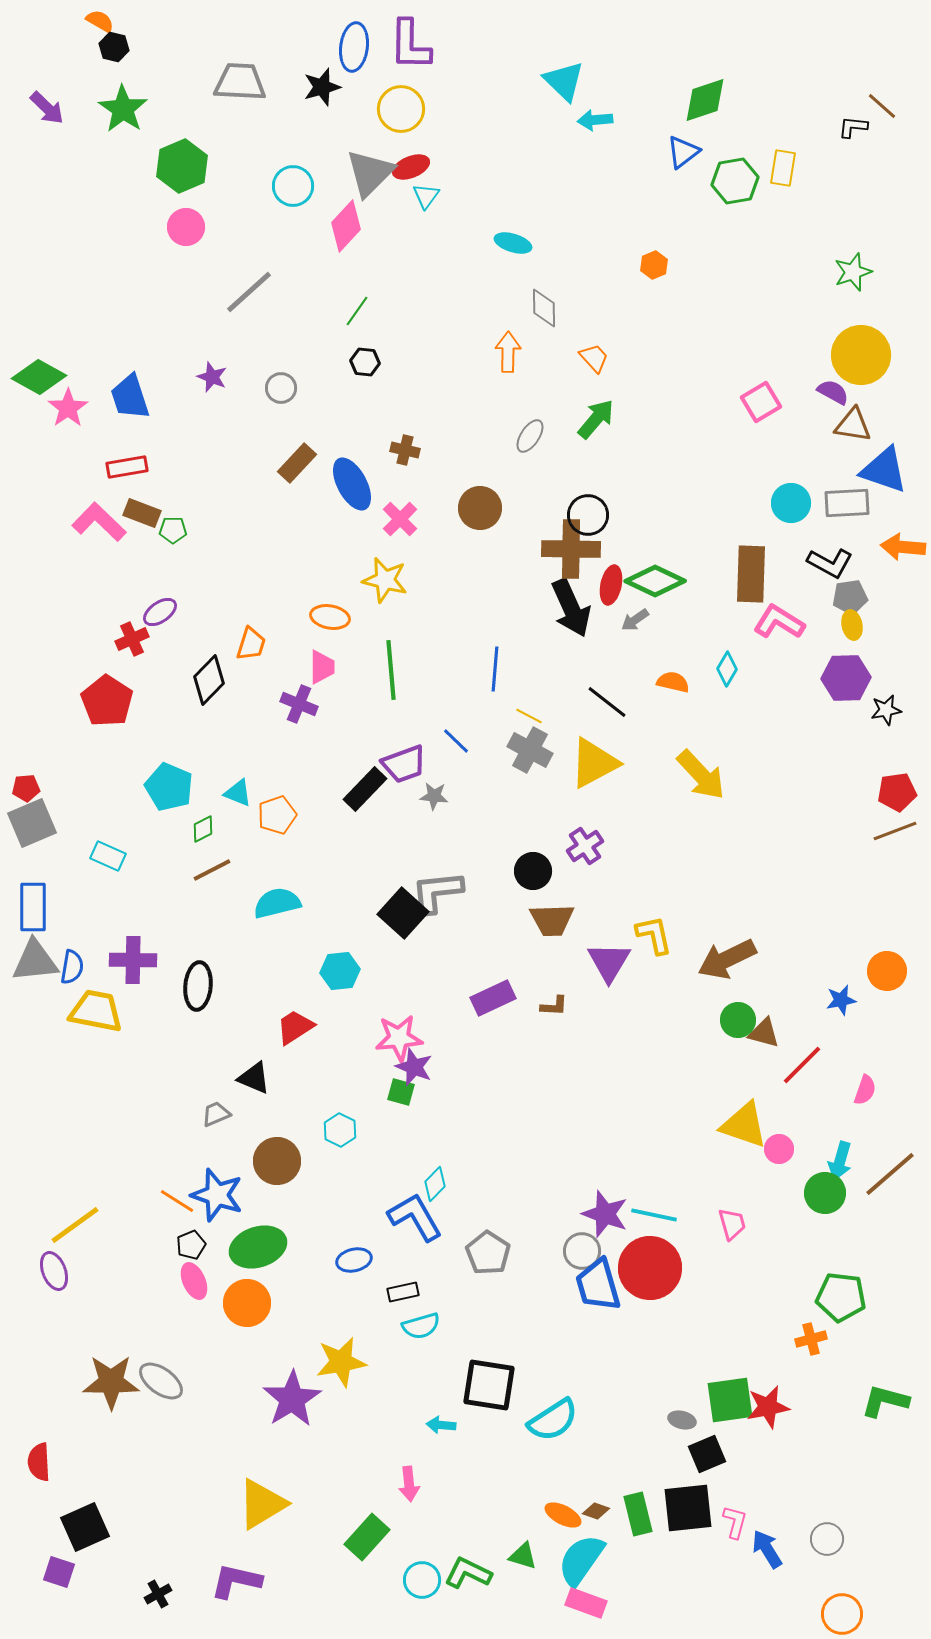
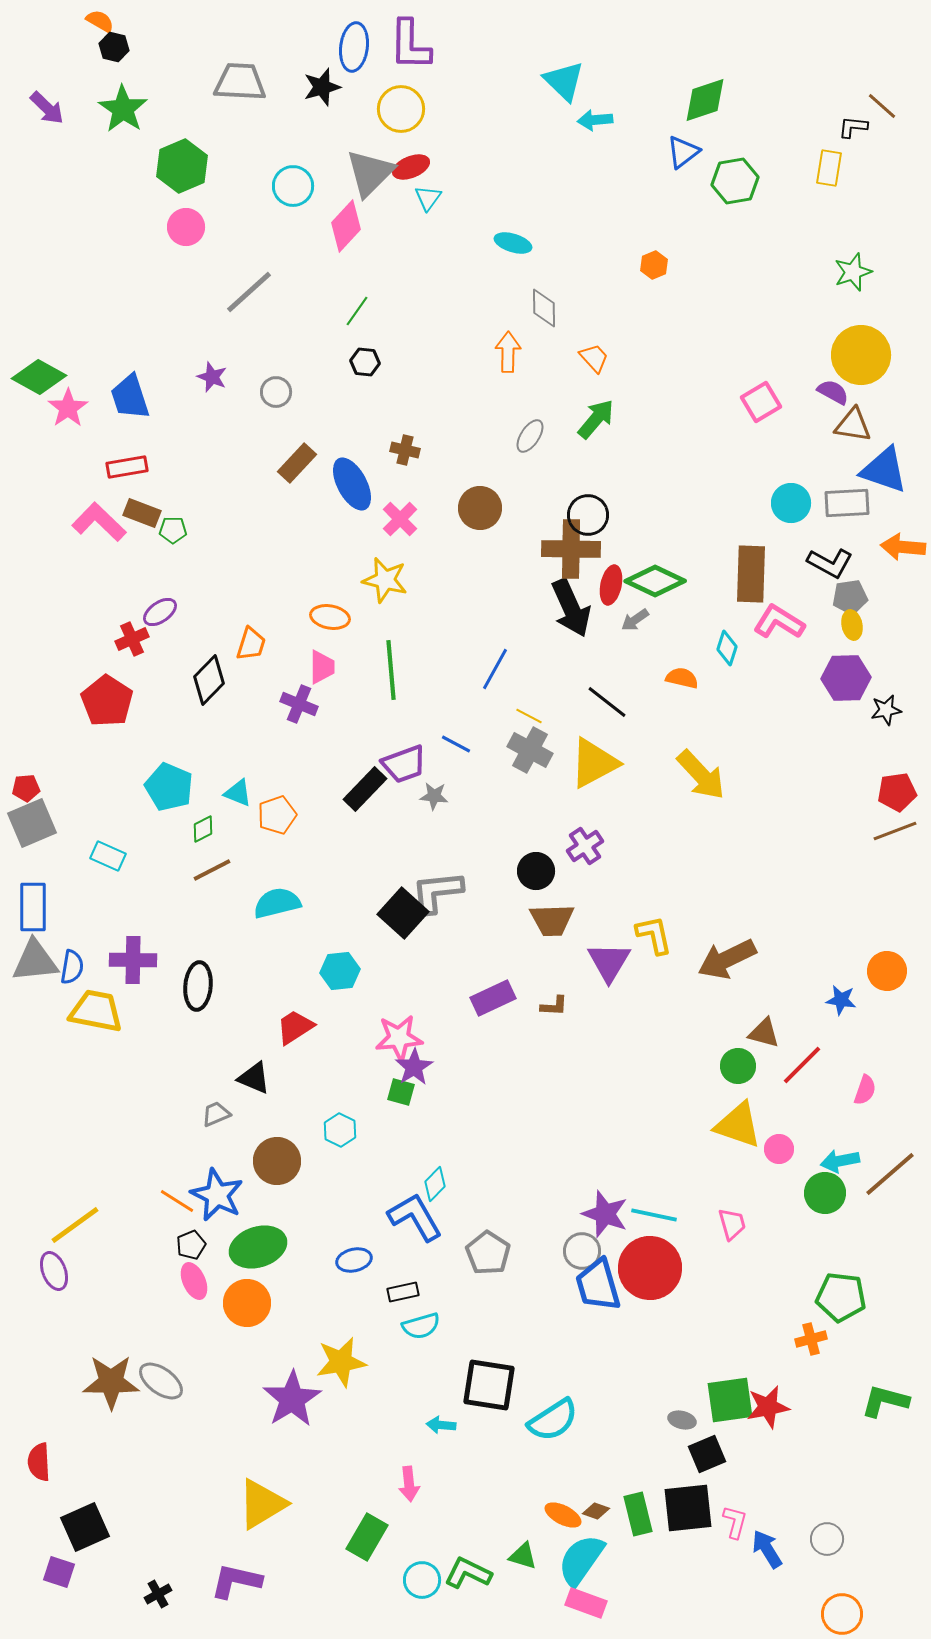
yellow rectangle at (783, 168): moved 46 px right
cyan triangle at (426, 196): moved 2 px right, 2 px down
gray circle at (281, 388): moved 5 px left, 4 px down
blue line at (495, 669): rotated 24 degrees clockwise
cyan diamond at (727, 669): moved 21 px up; rotated 12 degrees counterclockwise
orange semicircle at (673, 682): moved 9 px right, 4 px up
blue line at (456, 741): moved 3 px down; rotated 16 degrees counterclockwise
black circle at (533, 871): moved 3 px right
blue star at (841, 1000): rotated 20 degrees clockwise
green circle at (738, 1020): moved 46 px down
purple star at (414, 1067): rotated 18 degrees clockwise
yellow triangle at (744, 1125): moved 6 px left
cyan arrow at (840, 1161): rotated 63 degrees clockwise
blue star at (217, 1195): rotated 8 degrees clockwise
green rectangle at (367, 1537): rotated 12 degrees counterclockwise
